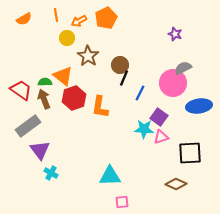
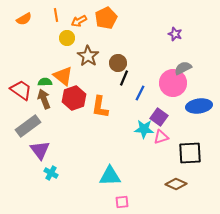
brown circle: moved 2 px left, 2 px up
